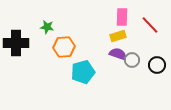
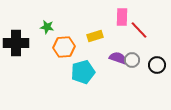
red line: moved 11 px left, 5 px down
yellow rectangle: moved 23 px left
purple semicircle: moved 4 px down
